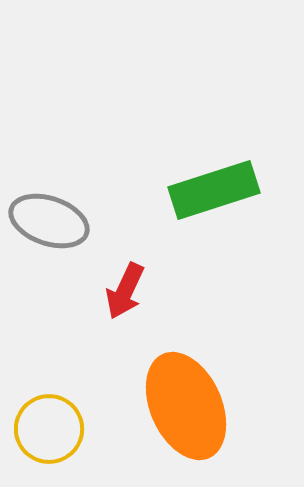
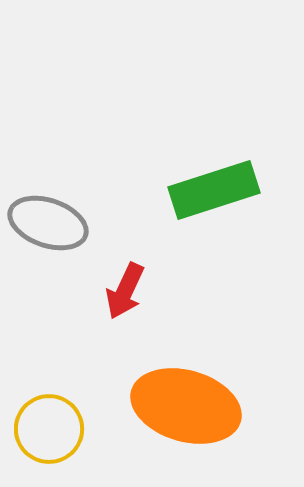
gray ellipse: moved 1 px left, 2 px down
orange ellipse: rotated 50 degrees counterclockwise
